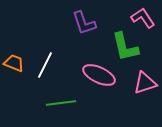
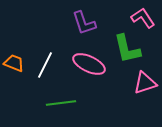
green L-shape: moved 2 px right, 2 px down
pink ellipse: moved 10 px left, 11 px up
